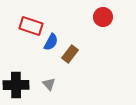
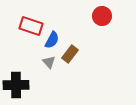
red circle: moved 1 px left, 1 px up
blue semicircle: moved 1 px right, 2 px up
gray triangle: moved 22 px up
